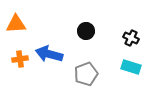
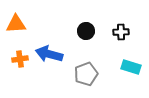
black cross: moved 10 px left, 6 px up; rotated 28 degrees counterclockwise
